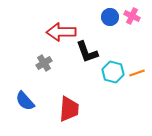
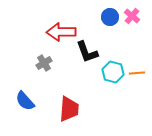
pink cross: rotated 14 degrees clockwise
orange line: rotated 14 degrees clockwise
